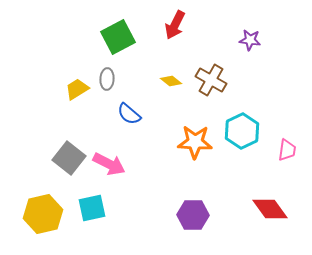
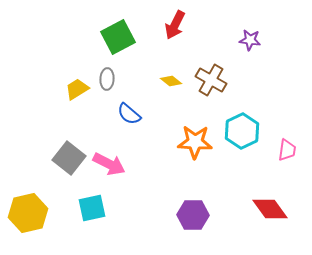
yellow hexagon: moved 15 px left, 1 px up
